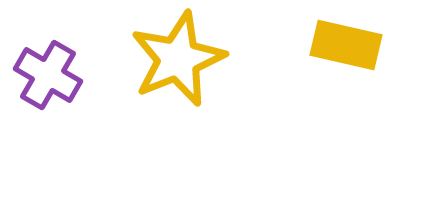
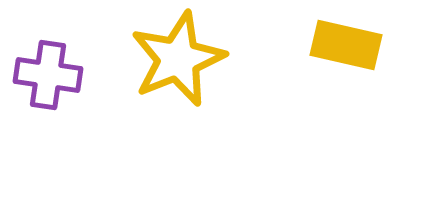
purple cross: rotated 22 degrees counterclockwise
